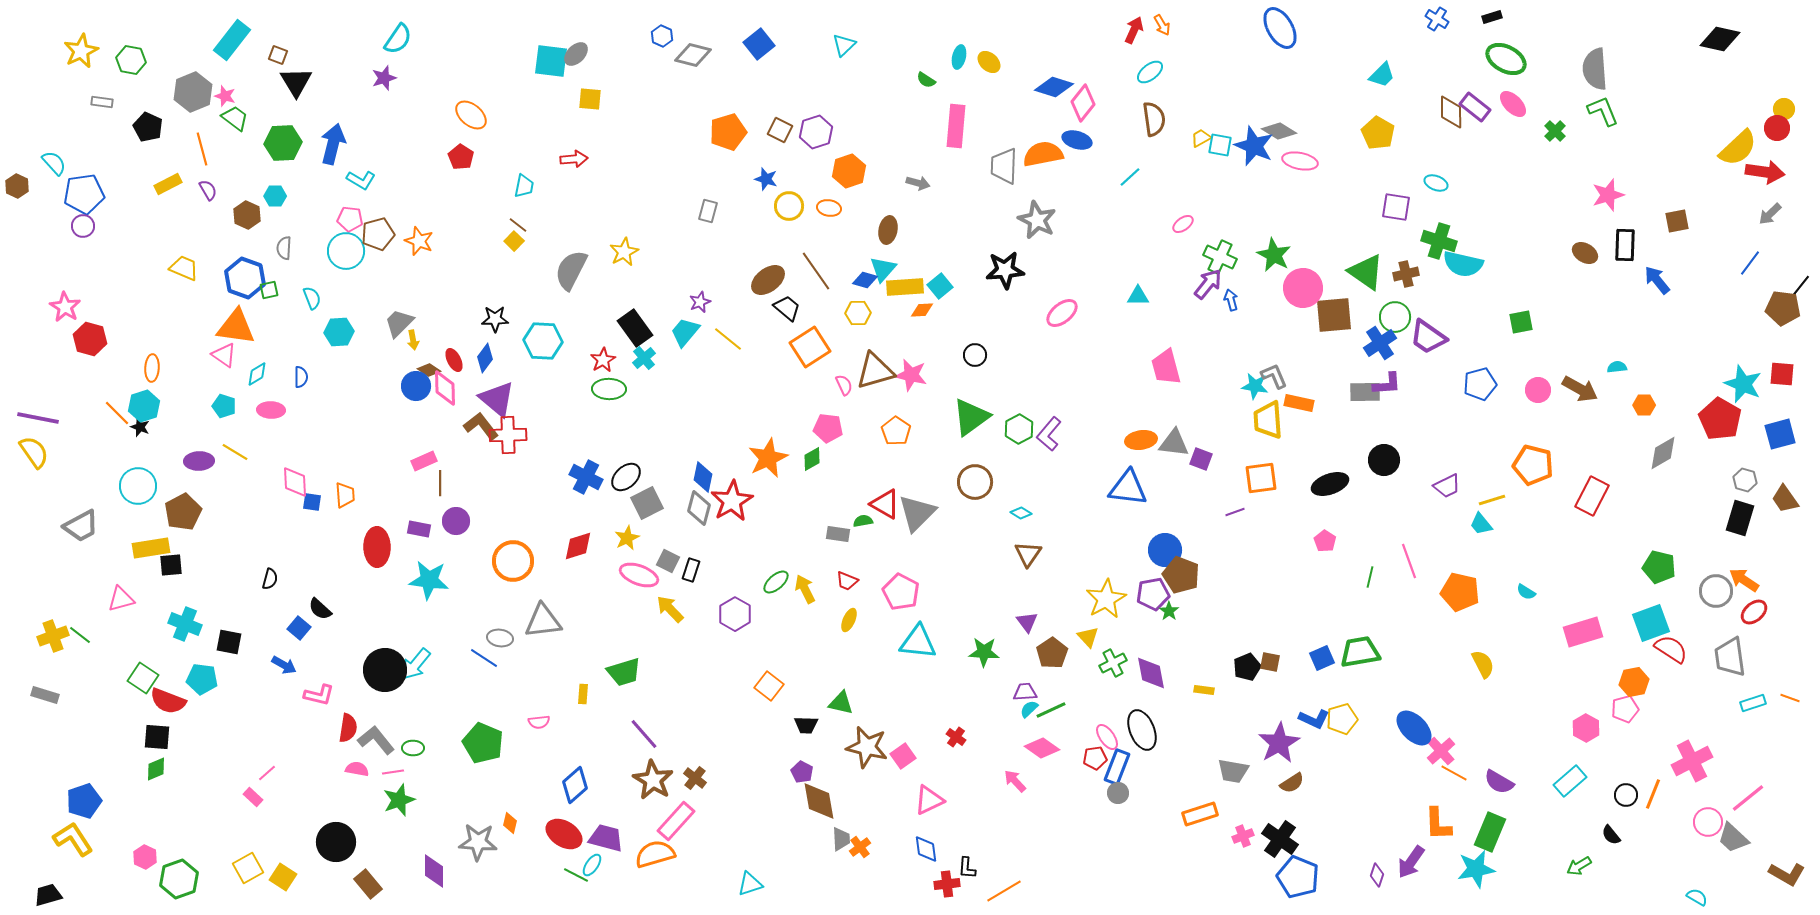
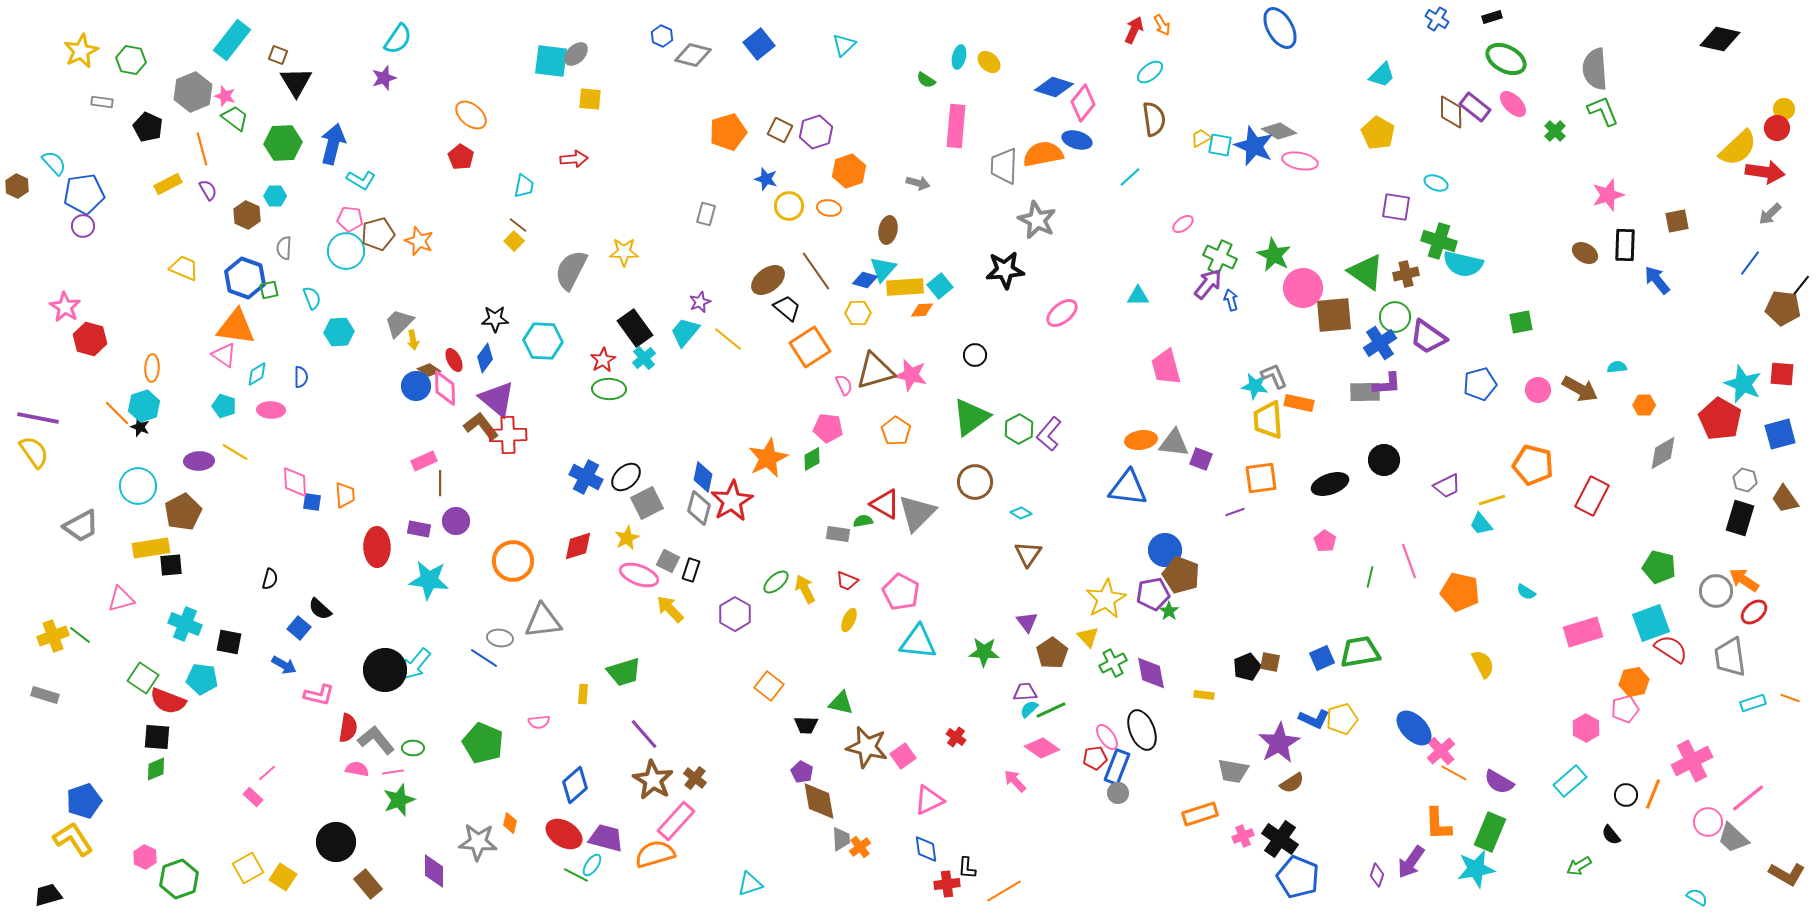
gray rectangle at (708, 211): moved 2 px left, 3 px down
yellow star at (624, 252): rotated 28 degrees clockwise
yellow rectangle at (1204, 690): moved 5 px down
